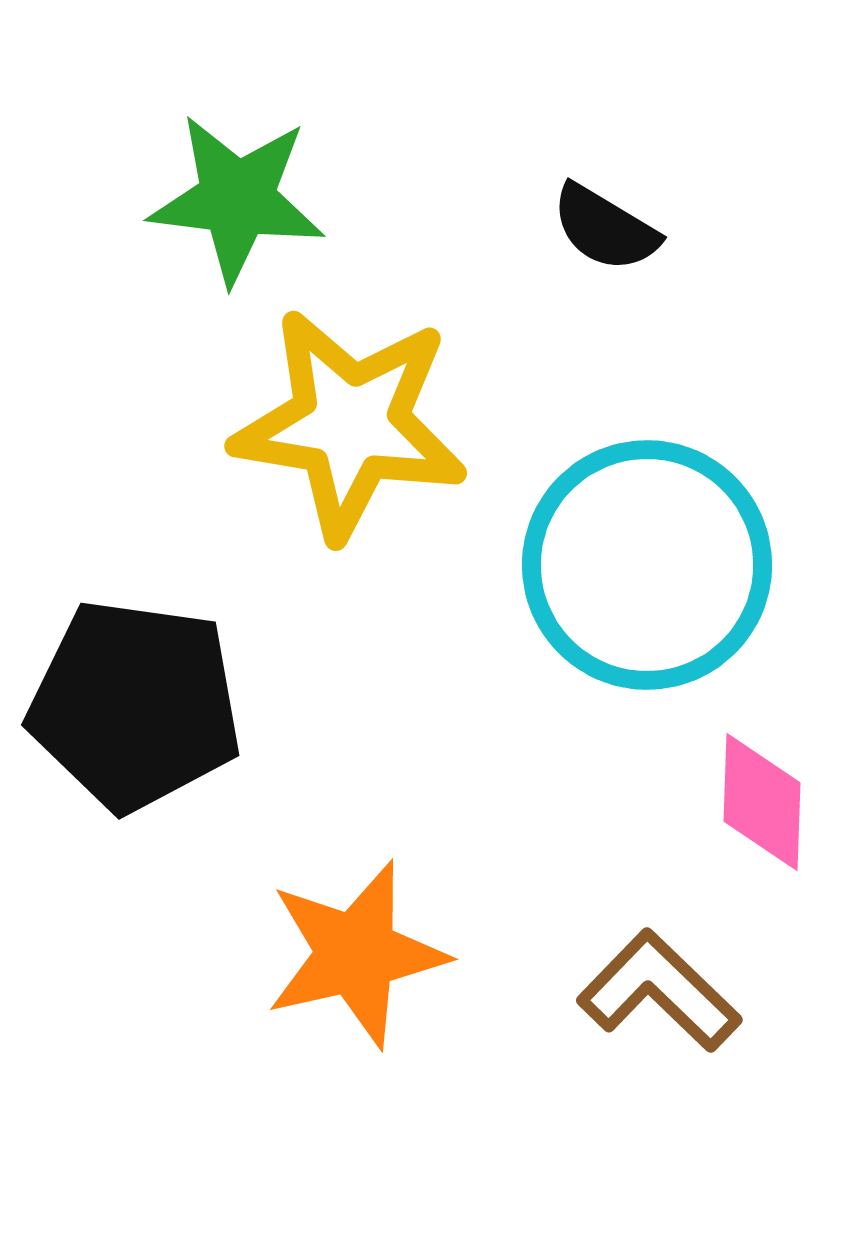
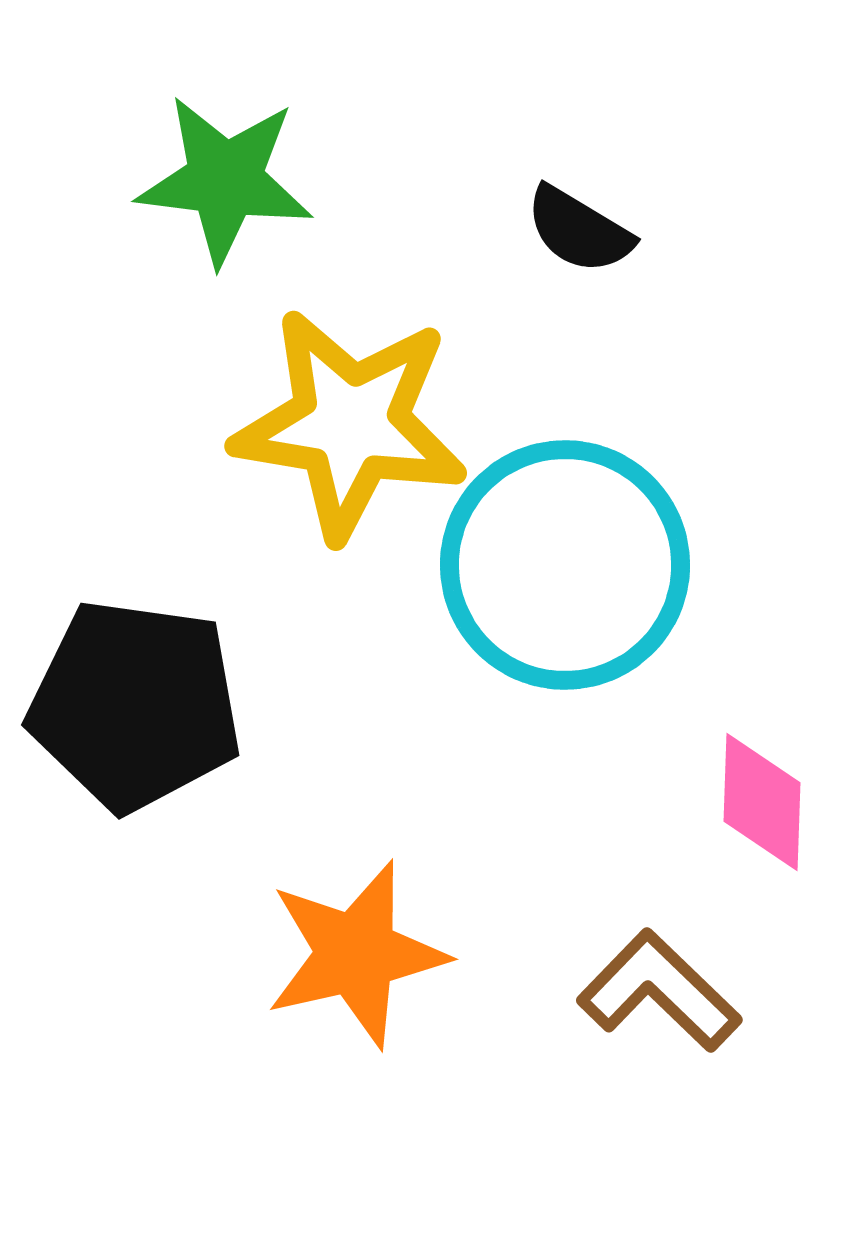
green star: moved 12 px left, 19 px up
black semicircle: moved 26 px left, 2 px down
cyan circle: moved 82 px left
